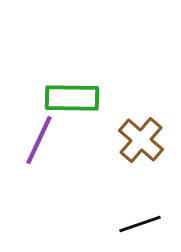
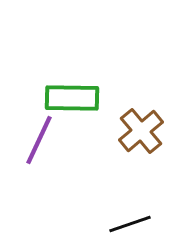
brown cross: moved 9 px up; rotated 9 degrees clockwise
black line: moved 10 px left
